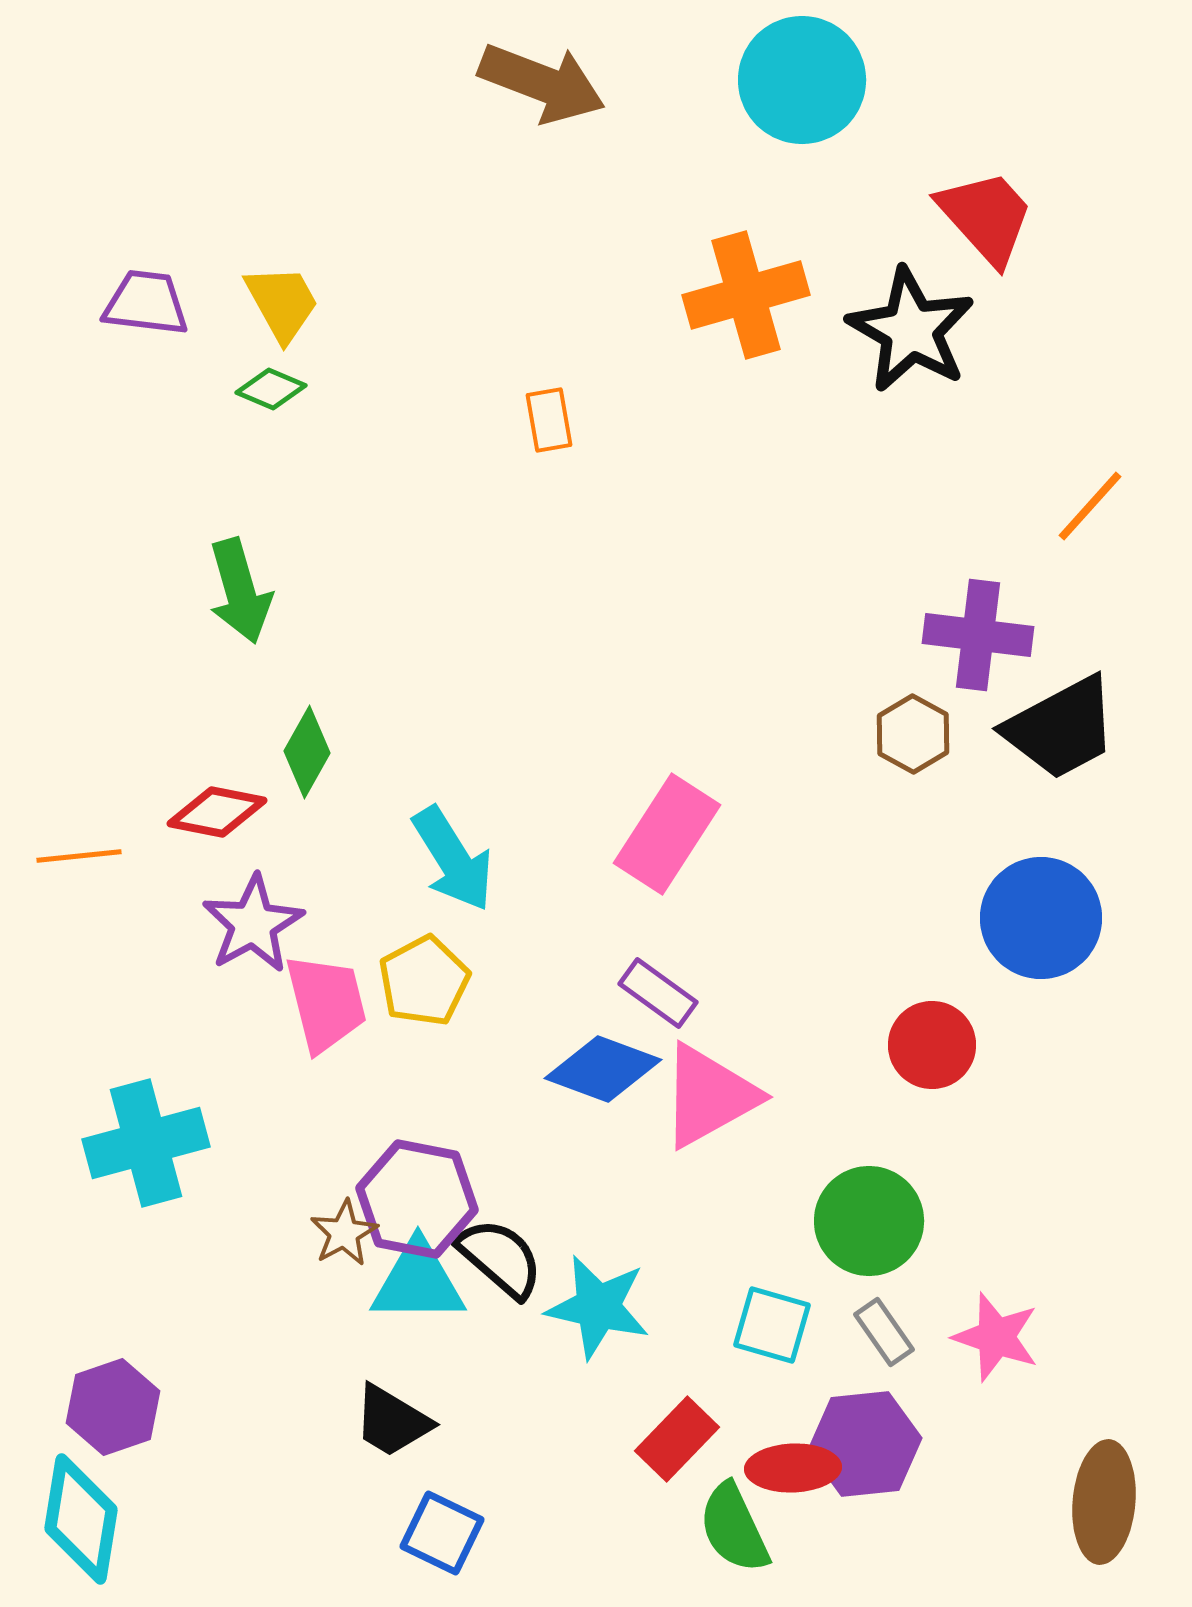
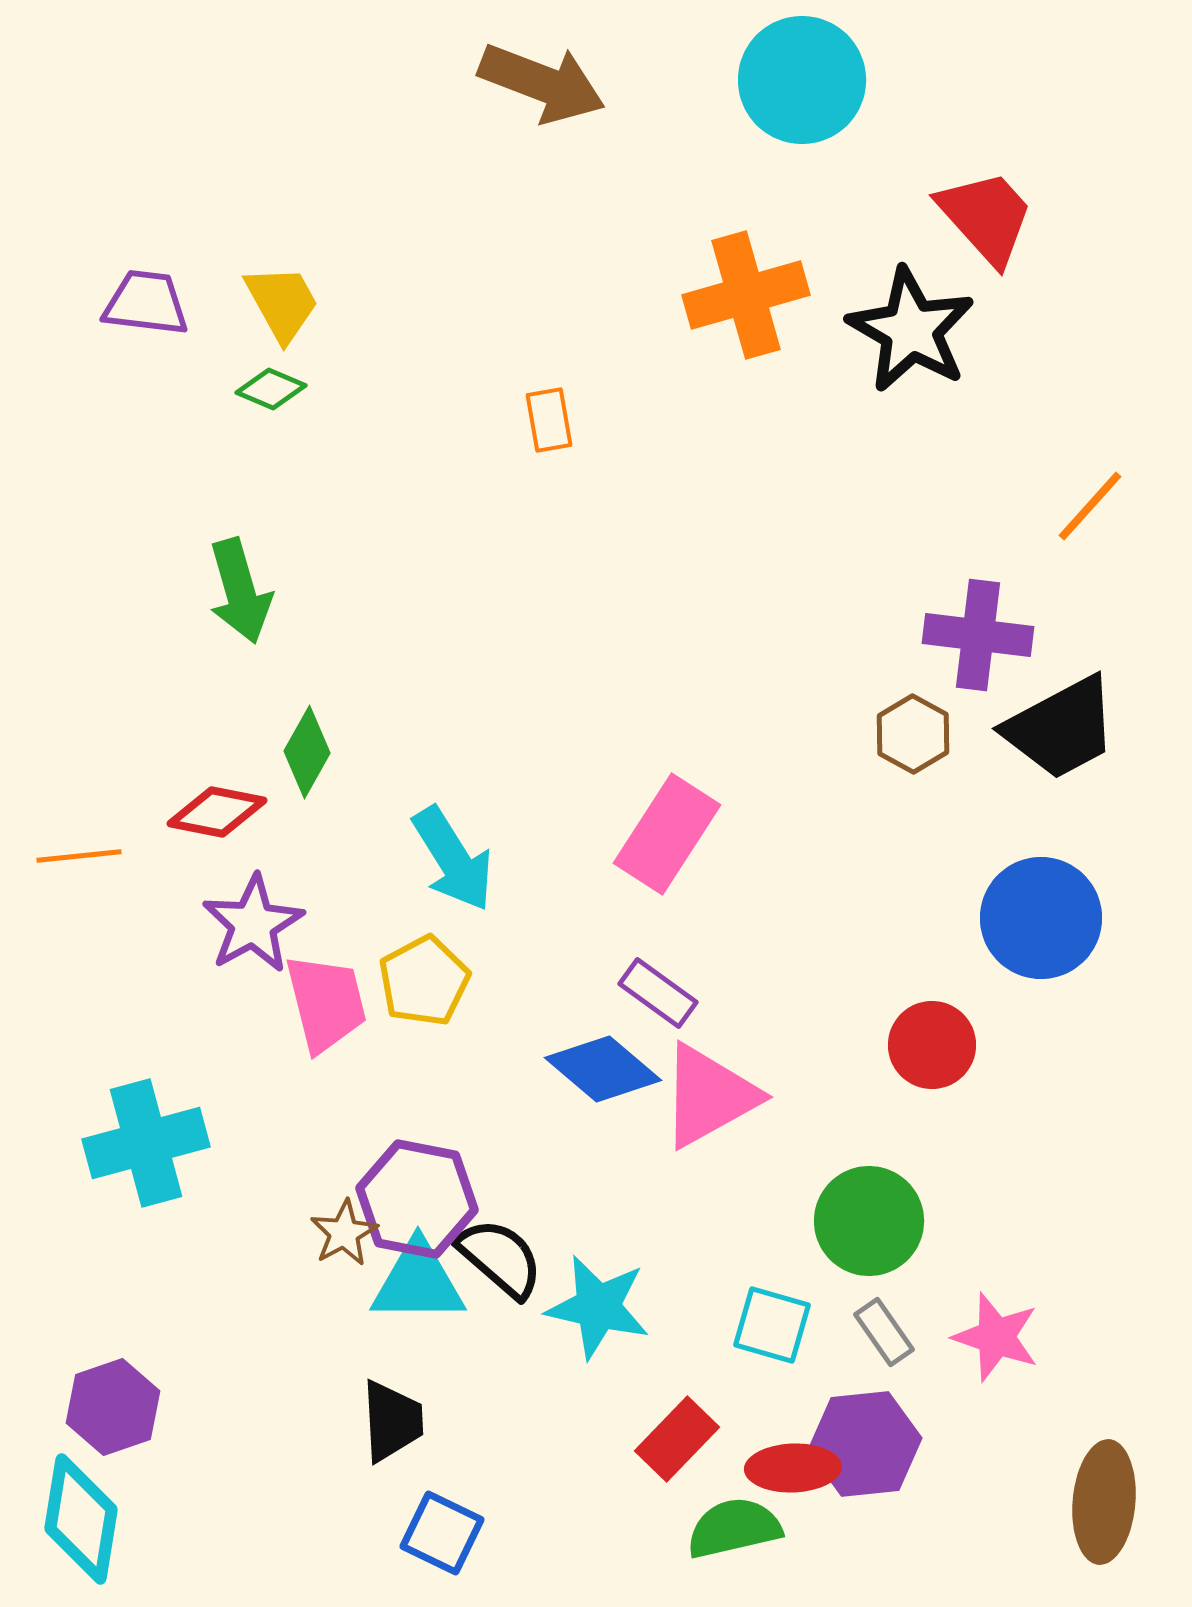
blue diamond at (603, 1069): rotated 20 degrees clockwise
black trapezoid at (392, 1421): rotated 124 degrees counterclockwise
green semicircle at (734, 1528): rotated 102 degrees clockwise
